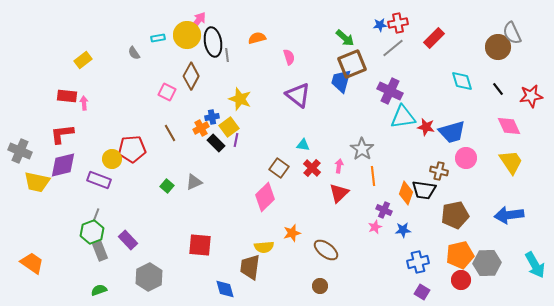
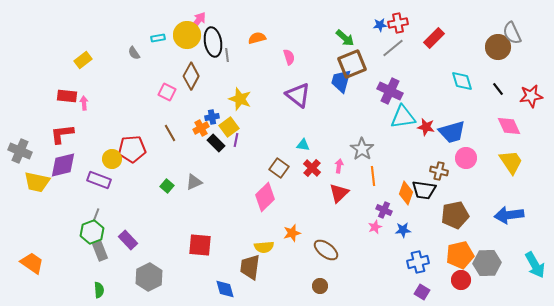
green semicircle at (99, 290): rotated 105 degrees clockwise
